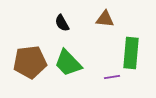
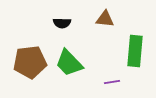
black semicircle: rotated 60 degrees counterclockwise
green rectangle: moved 4 px right, 2 px up
green trapezoid: moved 1 px right
purple line: moved 5 px down
